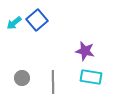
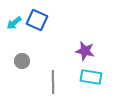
blue square: rotated 25 degrees counterclockwise
gray circle: moved 17 px up
